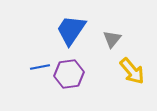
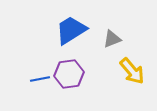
blue trapezoid: rotated 24 degrees clockwise
gray triangle: rotated 30 degrees clockwise
blue line: moved 12 px down
